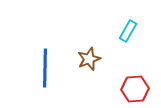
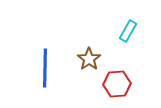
brown star: rotated 15 degrees counterclockwise
red hexagon: moved 18 px left, 5 px up
